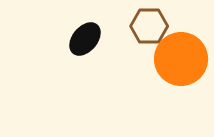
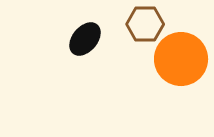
brown hexagon: moved 4 px left, 2 px up
